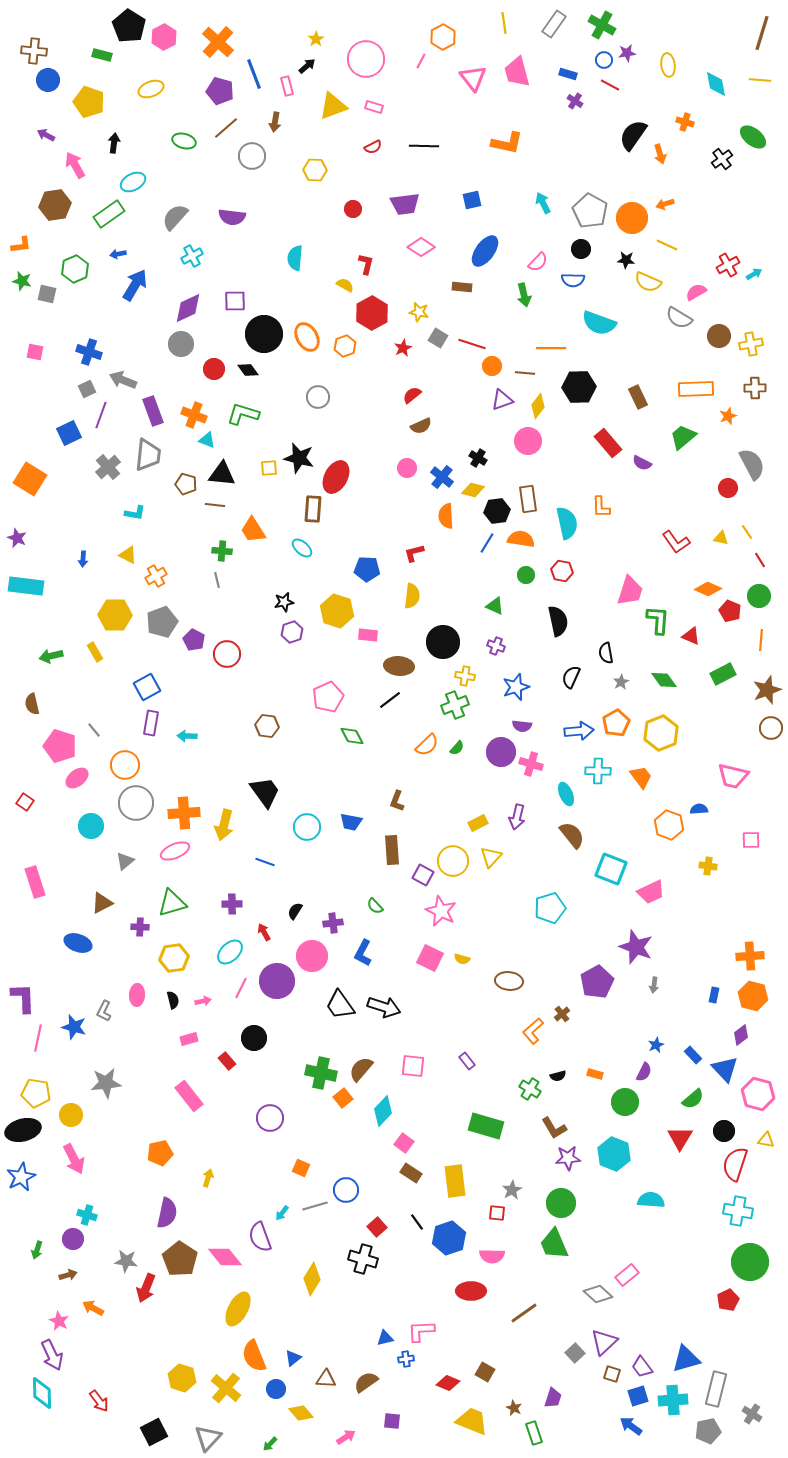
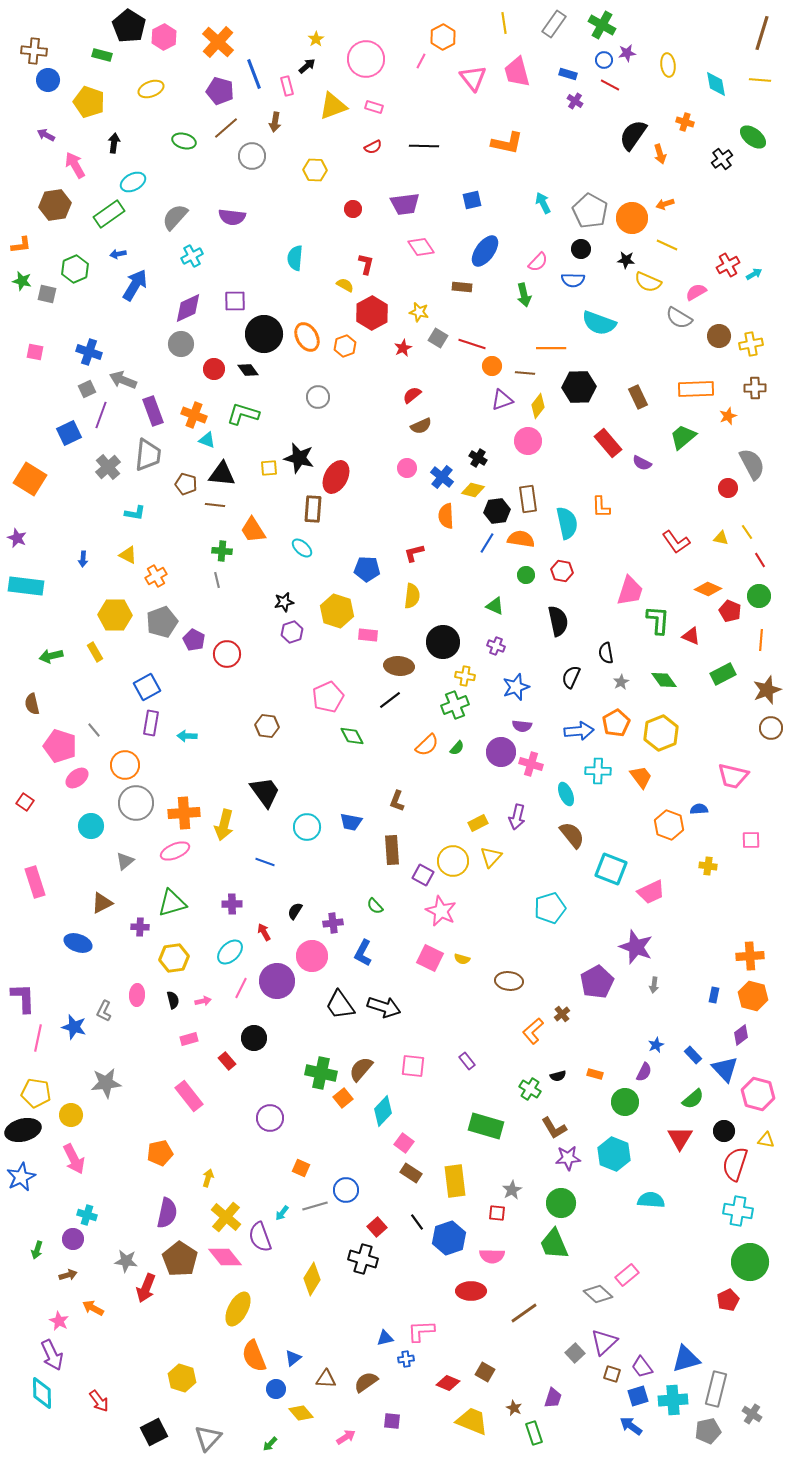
pink diamond at (421, 247): rotated 24 degrees clockwise
yellow cross at (226, 1388): moved 171 px up
